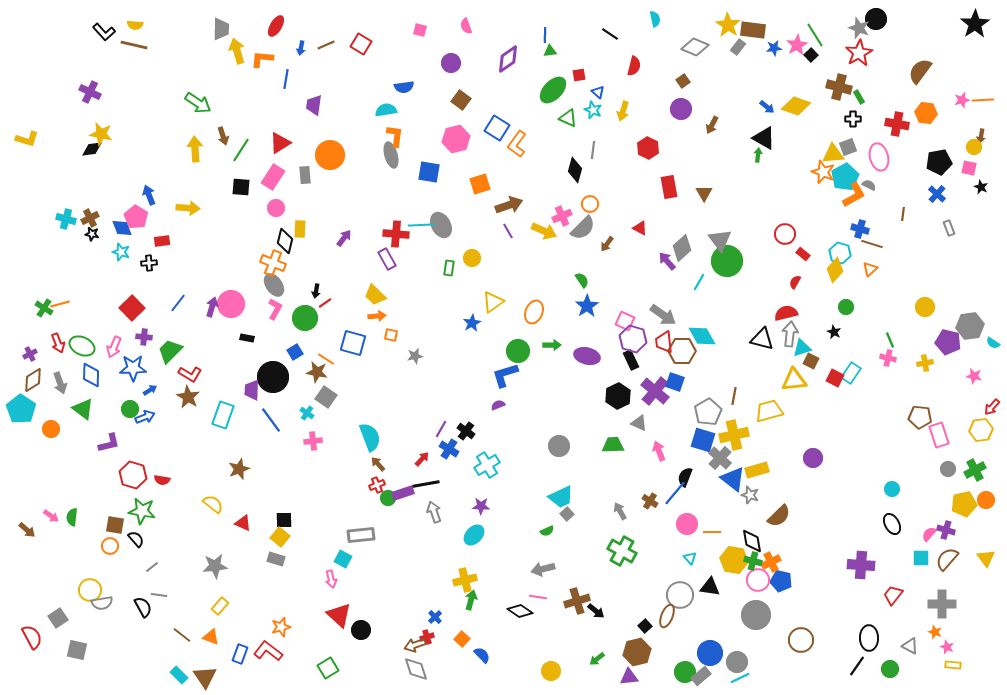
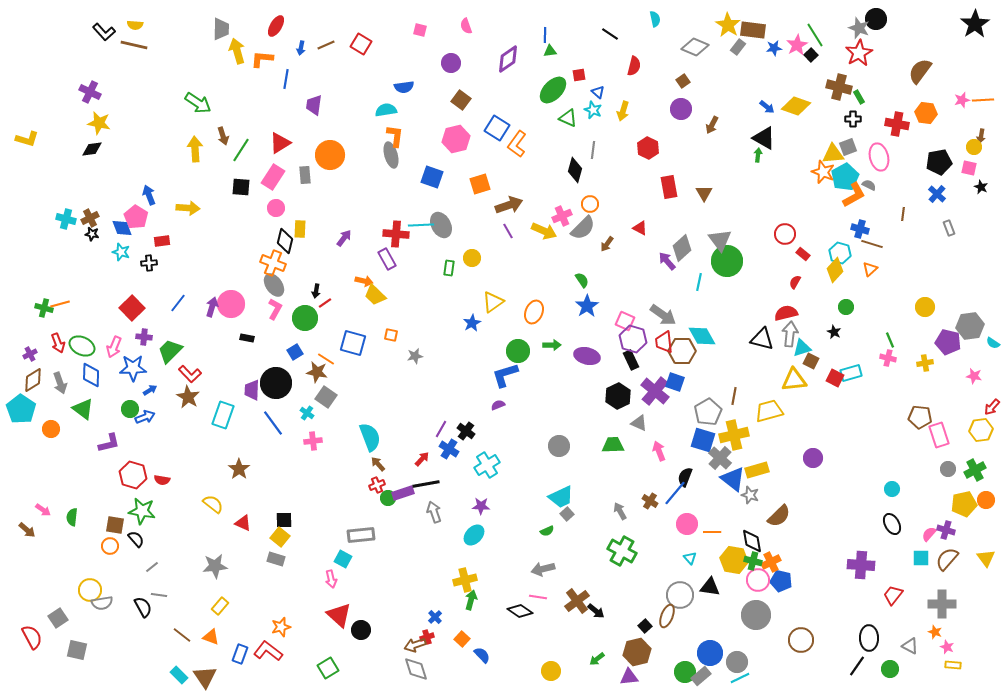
yellow star at (101, 134): moved 2 px left, 11 px up
blue square at (429, 172): moved 3 px right, 5 px down; rotated 10 degrees clockwise
cyan line at (699, 282): rotated 18 degrees counterclockwise
green cross at (44, 308): rotated 18 degrees counterclockwise
orange arrow at (377, 316): moved 13 px left, 35 px up; rotated 18 degrees clockwise
cyan rectangle at (851, 373): rotated 40 degrees clockwise
red L-shape at (190, 374): rotated 15 degrees clockwise
black circle at (273, 377): moved 3 px right, 6 px down
blue line at (271, 420): moved 2 px right, 3 px down
brown star at (239, 469): rotated 15 degrees counterclockwise
pink arrow at (51, 516): moved 8 px left, 6 px up
brown cross at (577, 601): rotated 20 degrees counterclockwise
